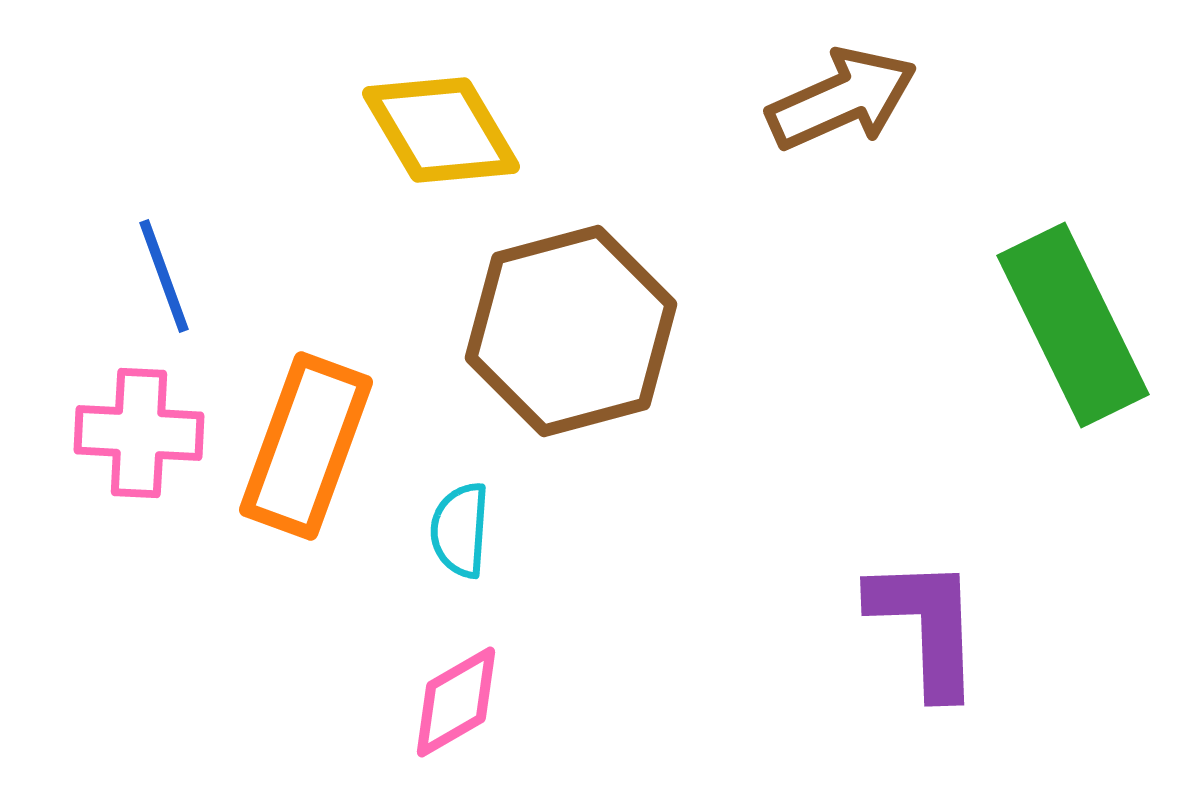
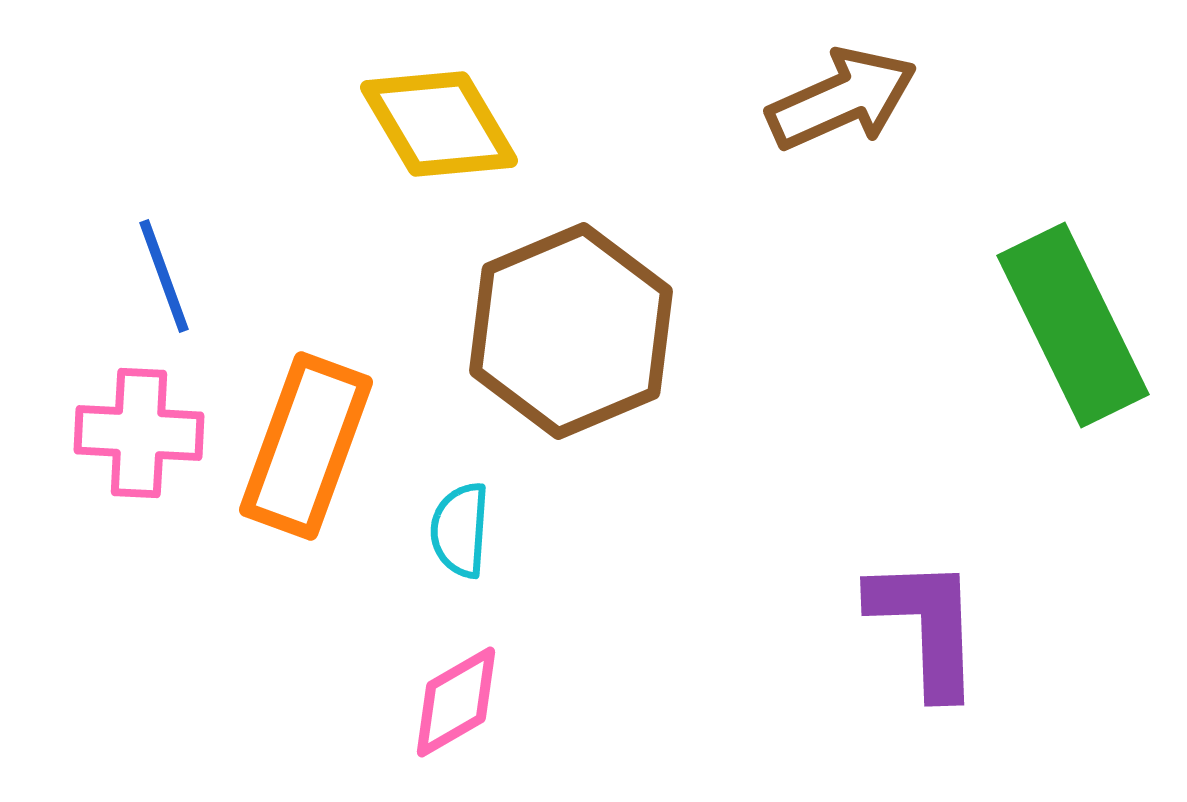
yellow diamond: moved 2 px left, 6 px up
brown hexagon: rotated 8 degrees counterclockwise
